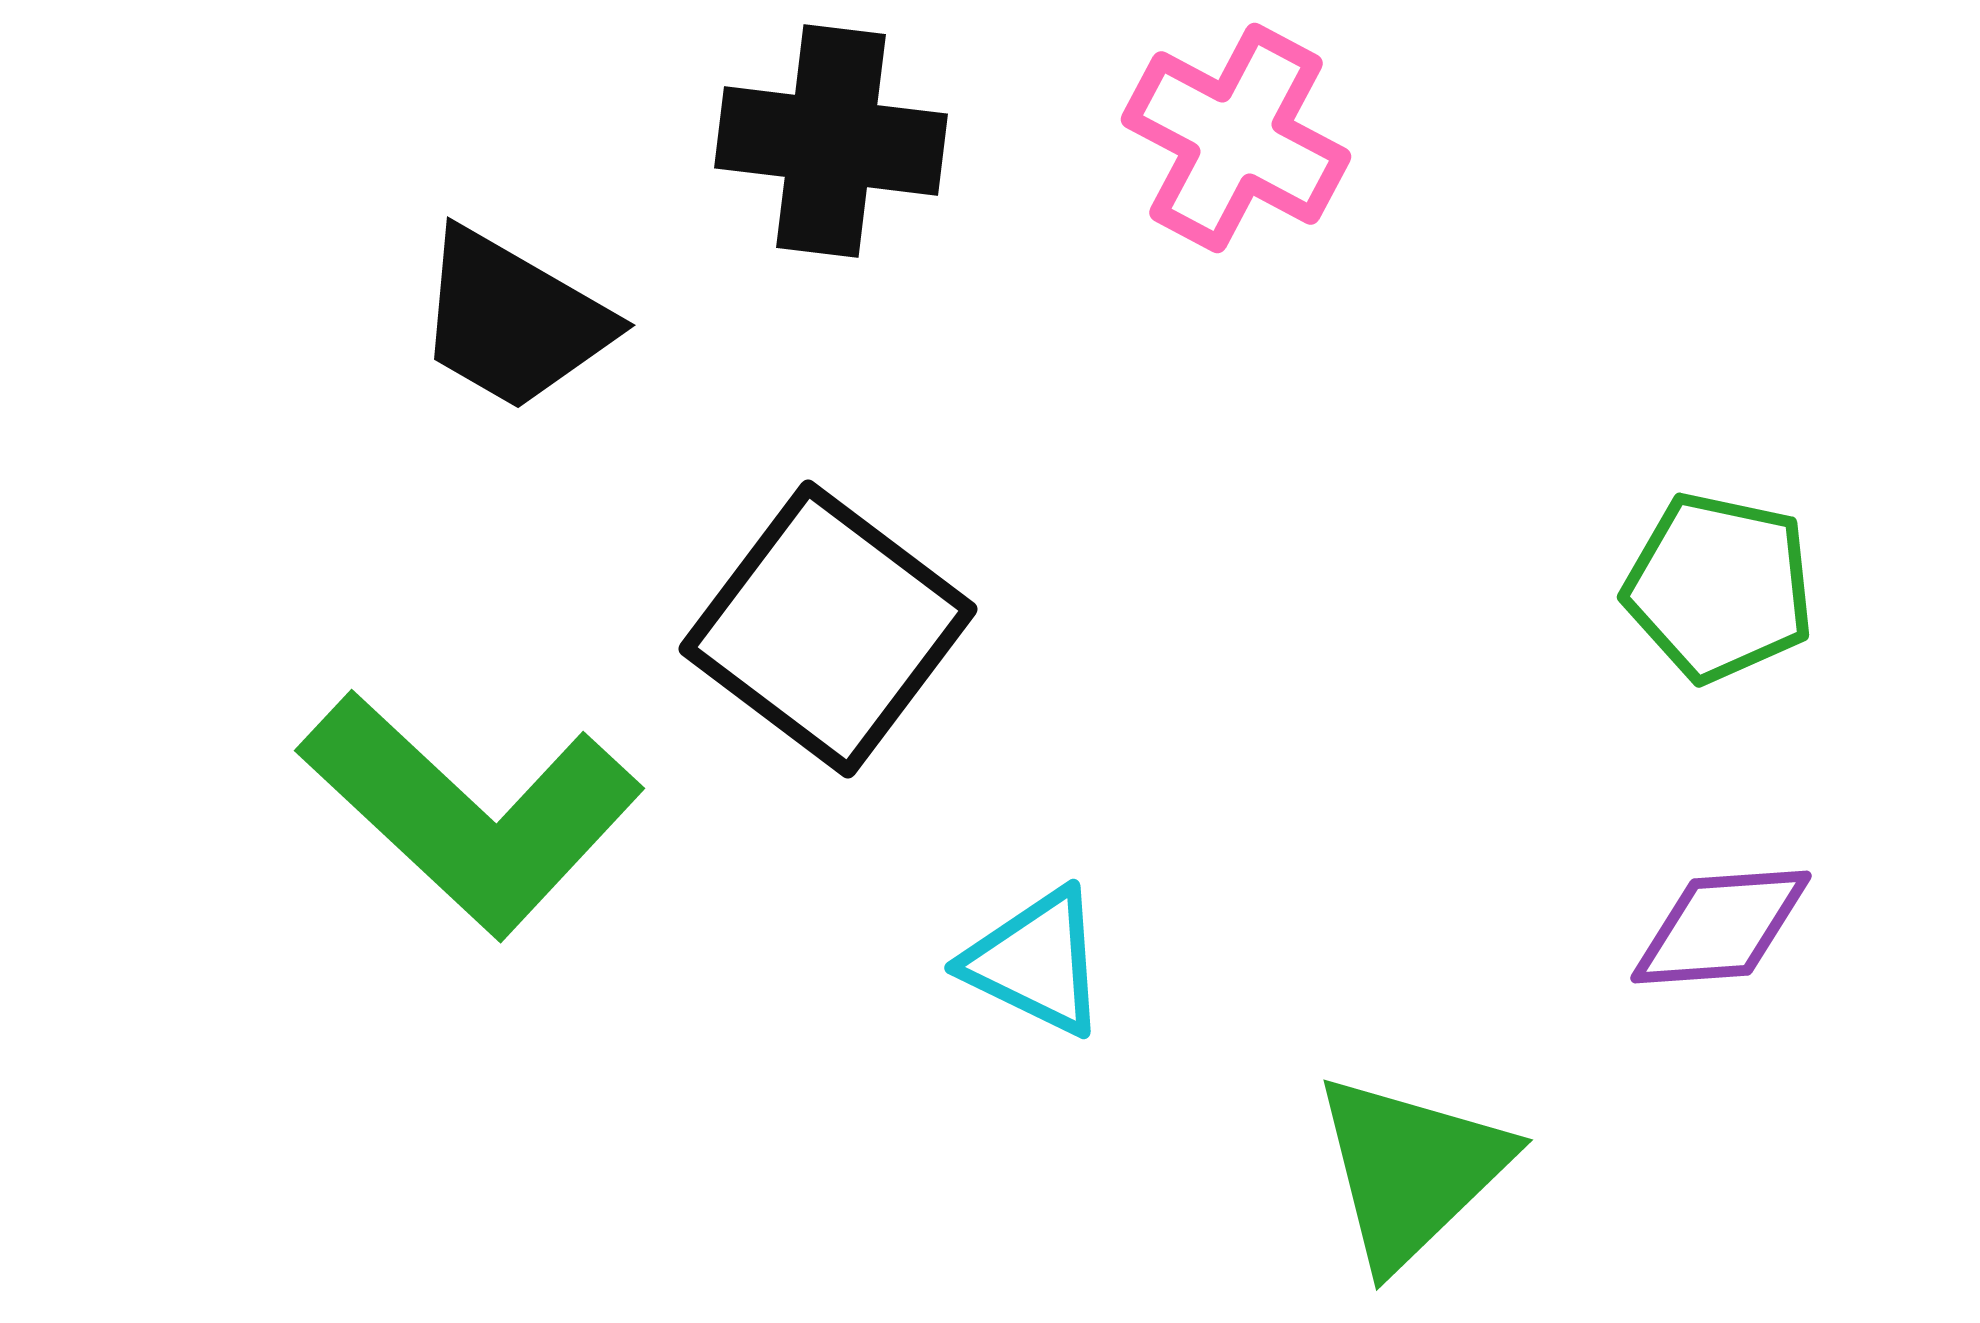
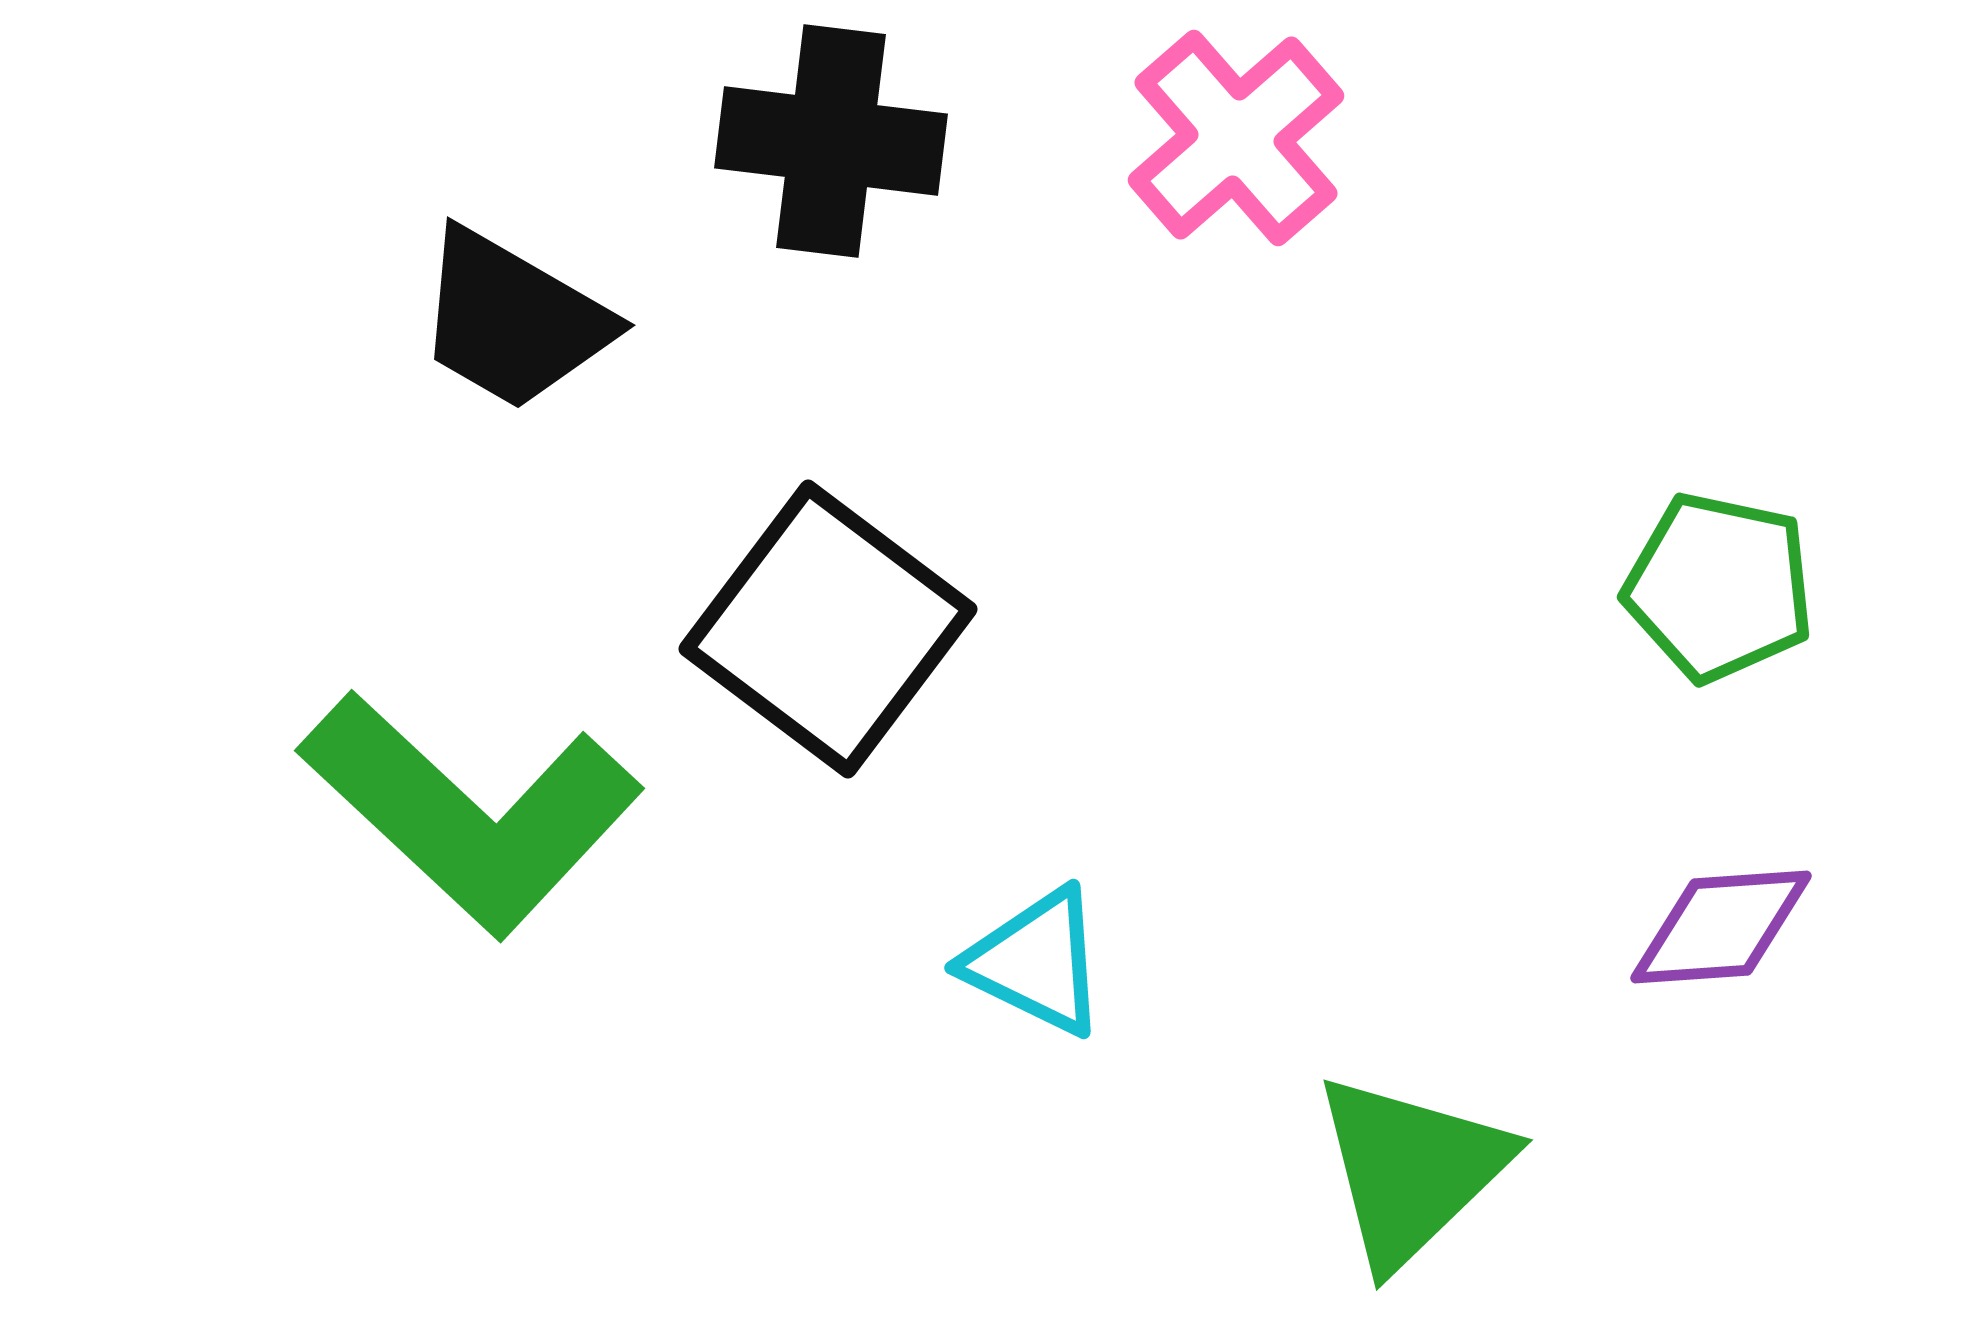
pink cross: rotated 21 degrees clockwise
